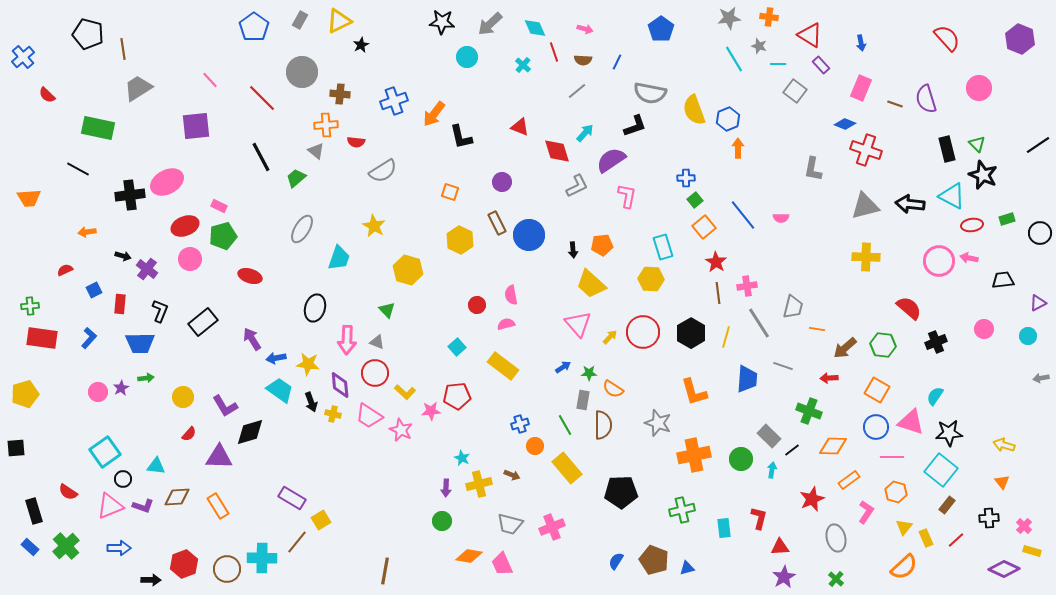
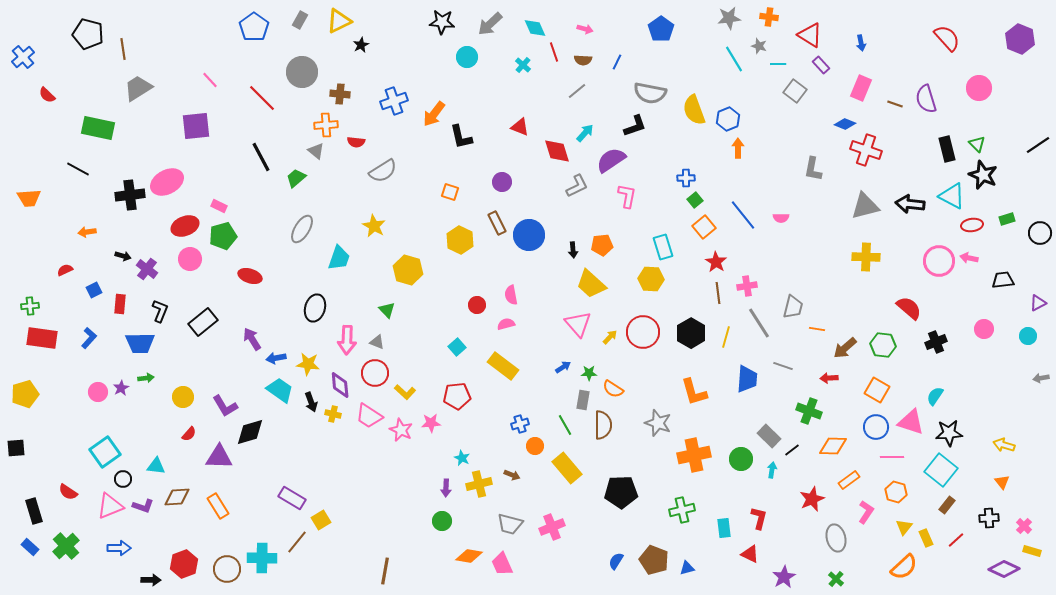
pink star at (431, 411): moved 12 px down
red triangle at (780, 547): moved 30 px left, 7 px down; rotated 30 degrees clockwise
